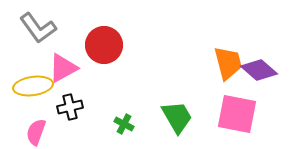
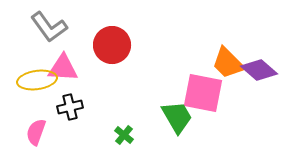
gray L-shape: moved 11 px right, 1 px up
red circle: moved 8 px right
orange trapezoid: rotated 150 degrees clockwise
pink triangle: rotated 32 degrees clockwise
yellow ellipse: moved 4 px right, 6 px up
pink square: moved 34 px left, 21 px up
green cross: moved 11 px down; rotated 12 degrees clockwise
